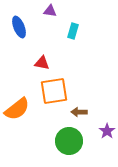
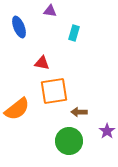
cyan rectangle: moved 1 px right, 2 px down
